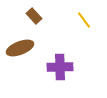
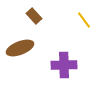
purple cross: moved 4 px right, 2 px up
